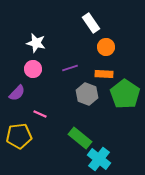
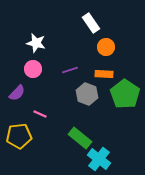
purple line: moved 2 px down
